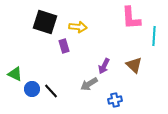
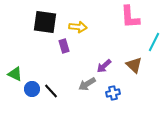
pink L-shape: moved 1 px left, 1 px up
black square: rotated 10 degrees counterclockwise
cyan line: moved 6 px down; rotated 24 degrees clockwise
purple arrow: rotated 21 degrees clockwise
gray arrow: moved 2 px left
blue cross: moved 2 px left, 7 px up
